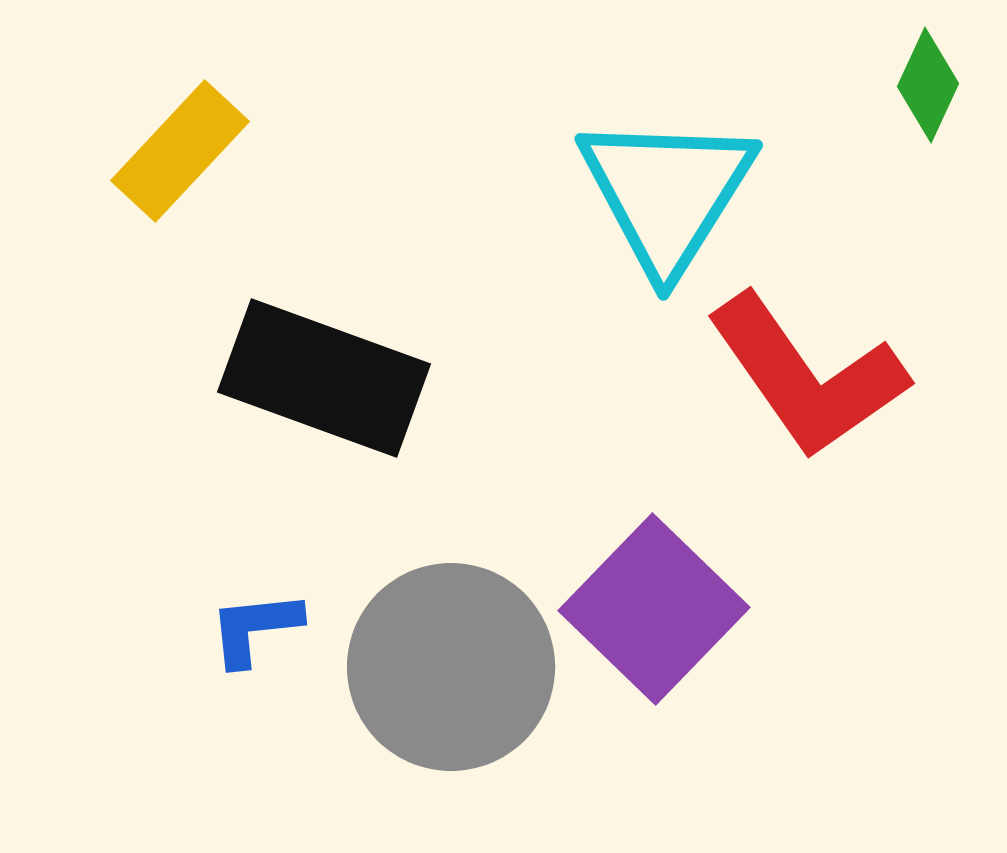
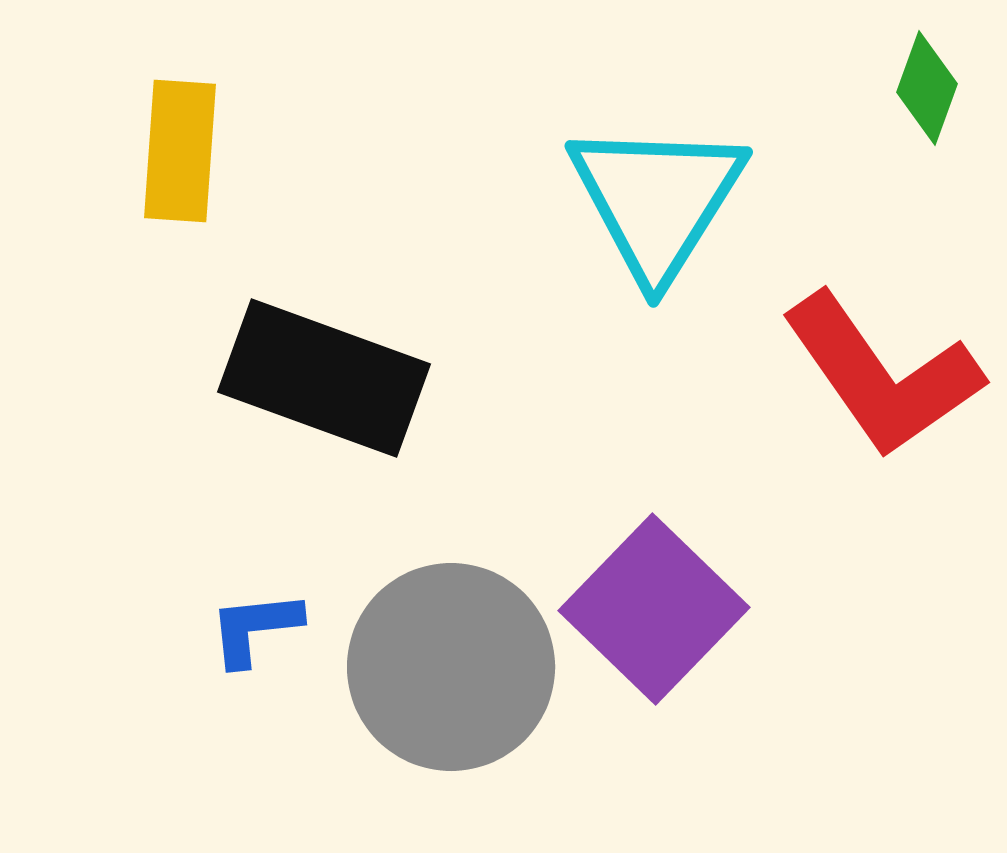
green diamond: moved 1 px left, 3 px down; rotated 5 degrees counterclockwise
yellow rectangle: rotated 39 degrees counterclockwise
cyan triangle: moved 10 px left, 7 px down
red L-shape: moved 75 px right, 1 px up
